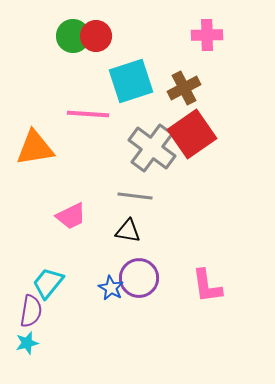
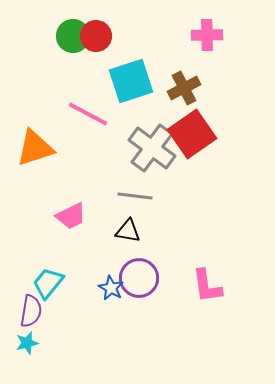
pink line: rotated 24 degrees clockwise
orange triangle: rotated 9 degrees counterclockwise
